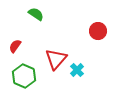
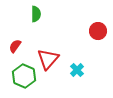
green semicircle: rotated 56 degrees clockwise
red triangle: moved 8 px left
